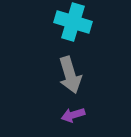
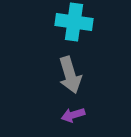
cyan cross: moved 1 px right; rotated 9 degrees counterclockwise
